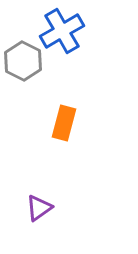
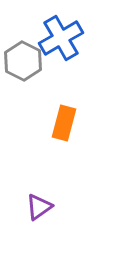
blue cross: moved 1 px left, 7 px down
purple triangle: moved 1 px up
